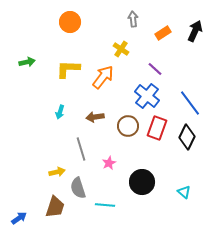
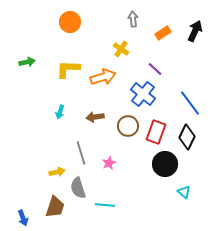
orange arrow: rotated 35 degrees clockwise
blue cross: moved 4 px left, 2 px up
red rectangle: moved 1 px left, 4 px down
gray line: moved 4 px down
black circle: moved 23 px right, 18 px up
blue arrow: moved 4 px right; rotated 105 degrees clockwise
